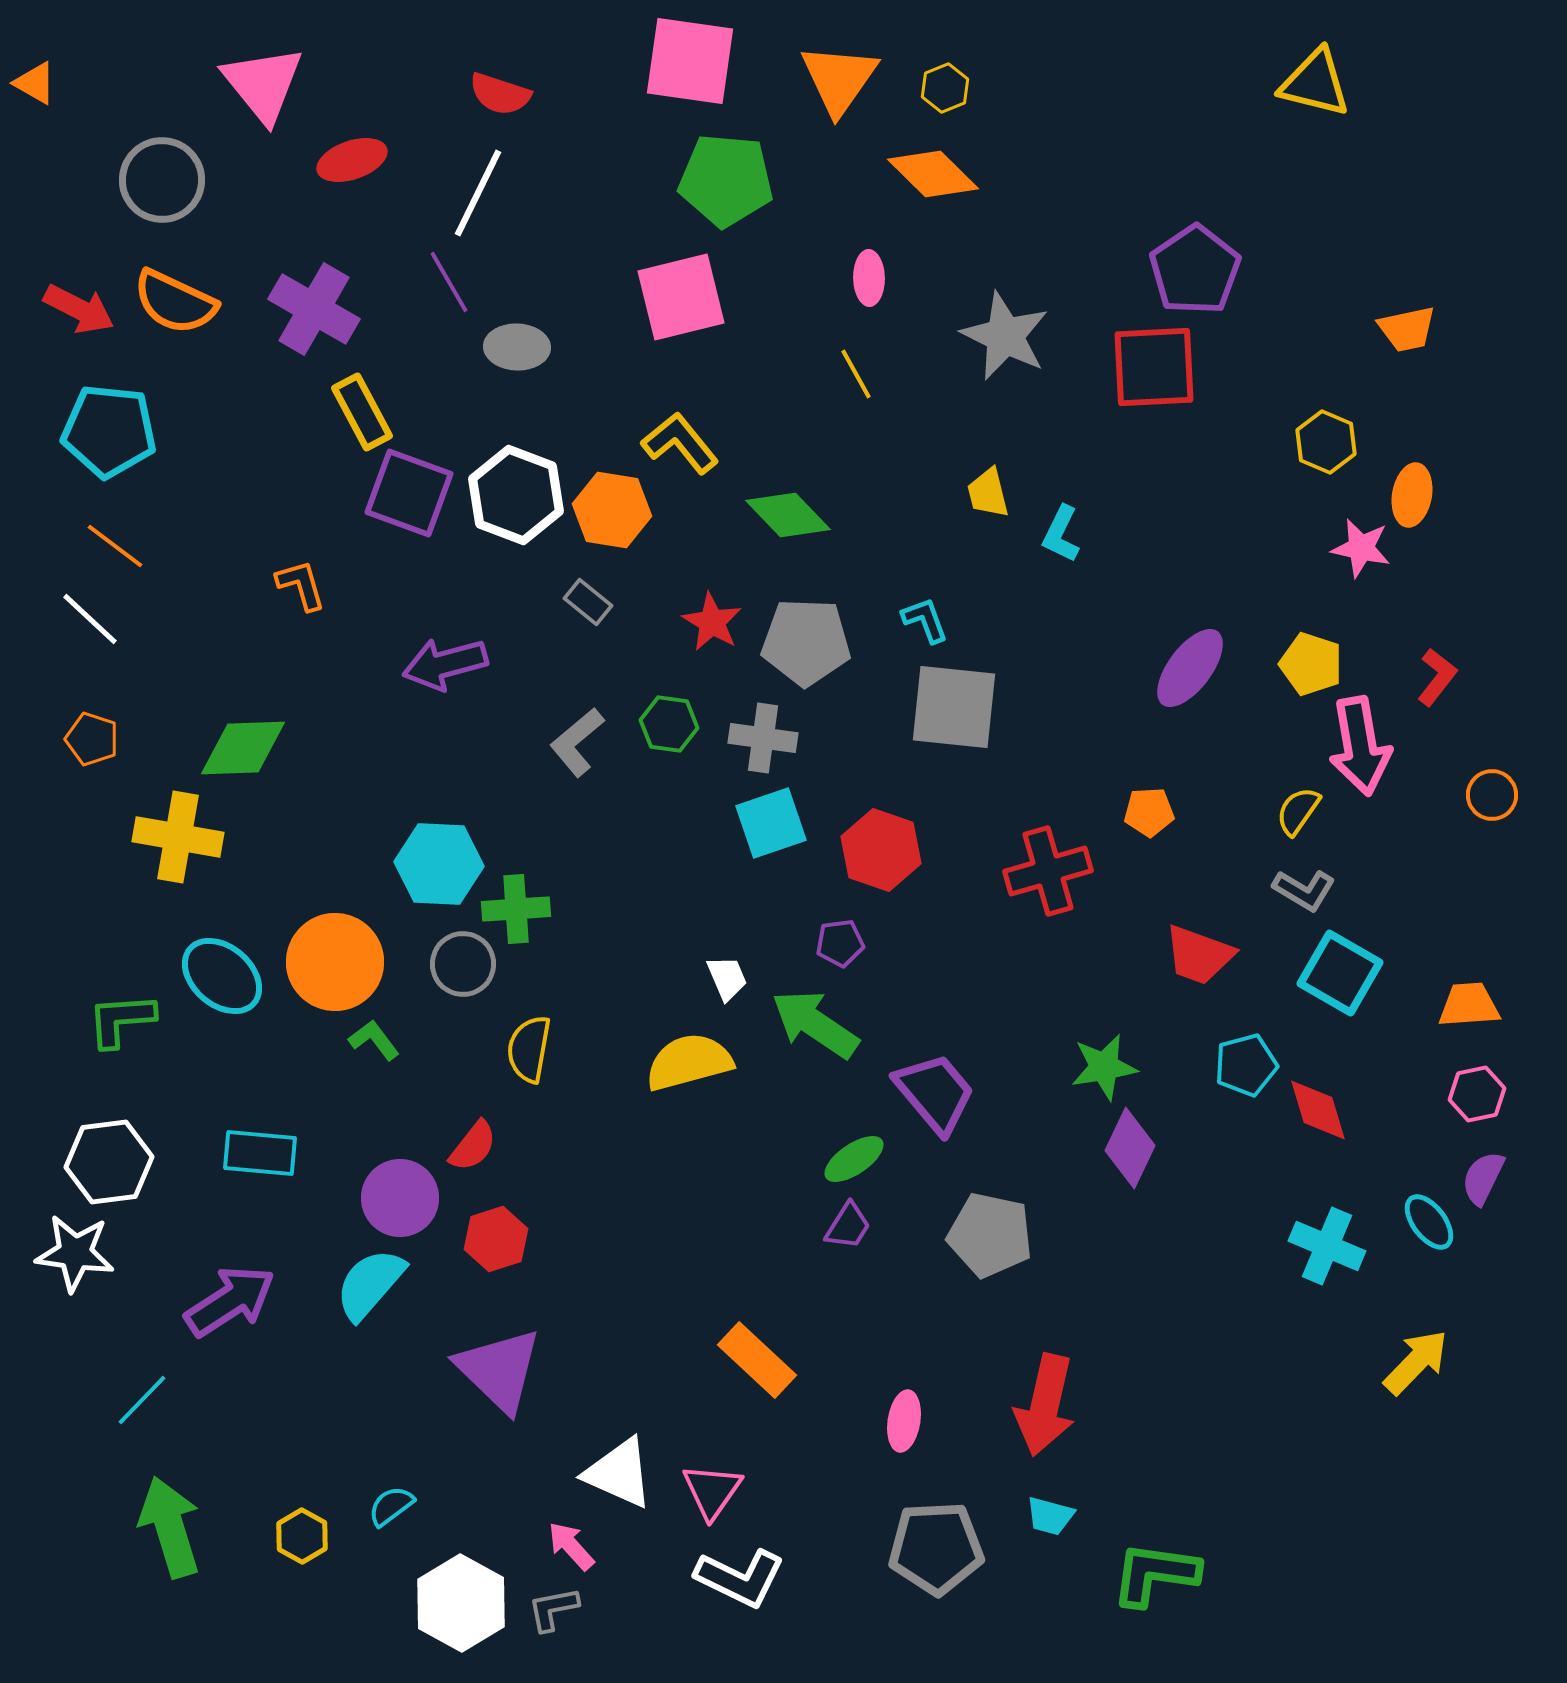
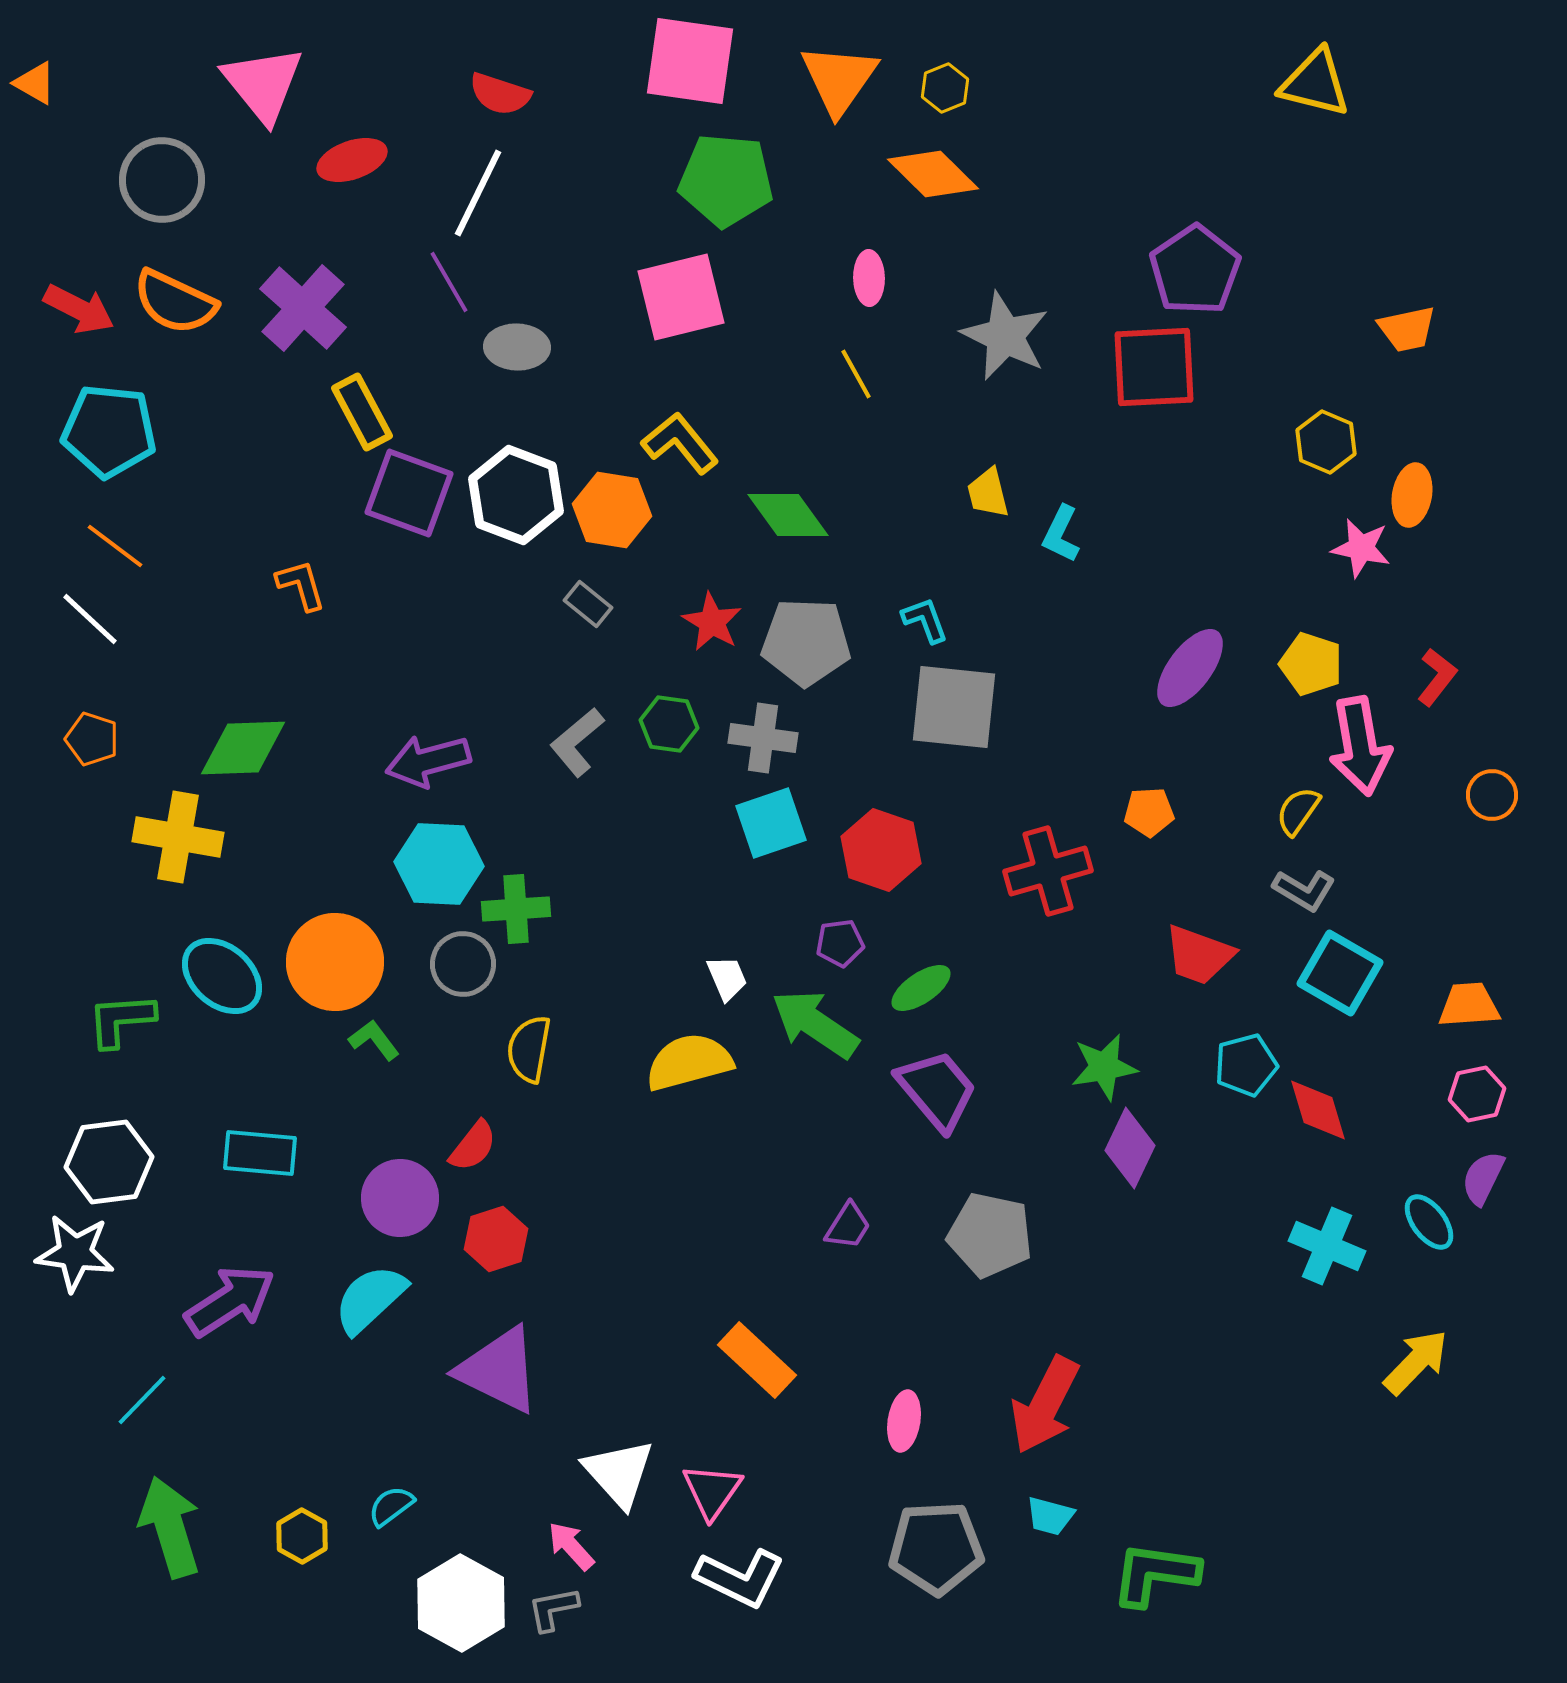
purple cross at (314, 309): moved 11 px left, 1 px up; rotated 12 degrees clockwise
green diamond at (788, 515): rotated 8 degrees clockwise
gray rectangle at (588, 602): moved 2 px down
purple arrow at (445, 664): moved 17 px left, 97 px down
purple trapezoid at (935, 1093): moved 2 px right, 3 px up
green ellipse at (854, 1159): moved 67 px right, 171 px up
cyan semicircle at (370, 1284): moved 15 px down; rotated 6 degrees clockwise
purple triangle at (499, 1370): rotated 18 degrees counterclockwise
red arrow at (1045, 1405): rotated 14 degrees clockwise
white triangle at (619, 1473): rotated 24 degrees clockwise
